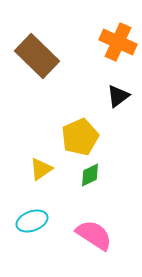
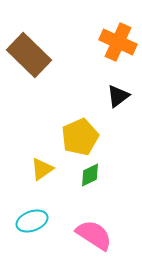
brown rectangle: moved 8 px left, 1 px up
yellow triangle: moved 1 px right
